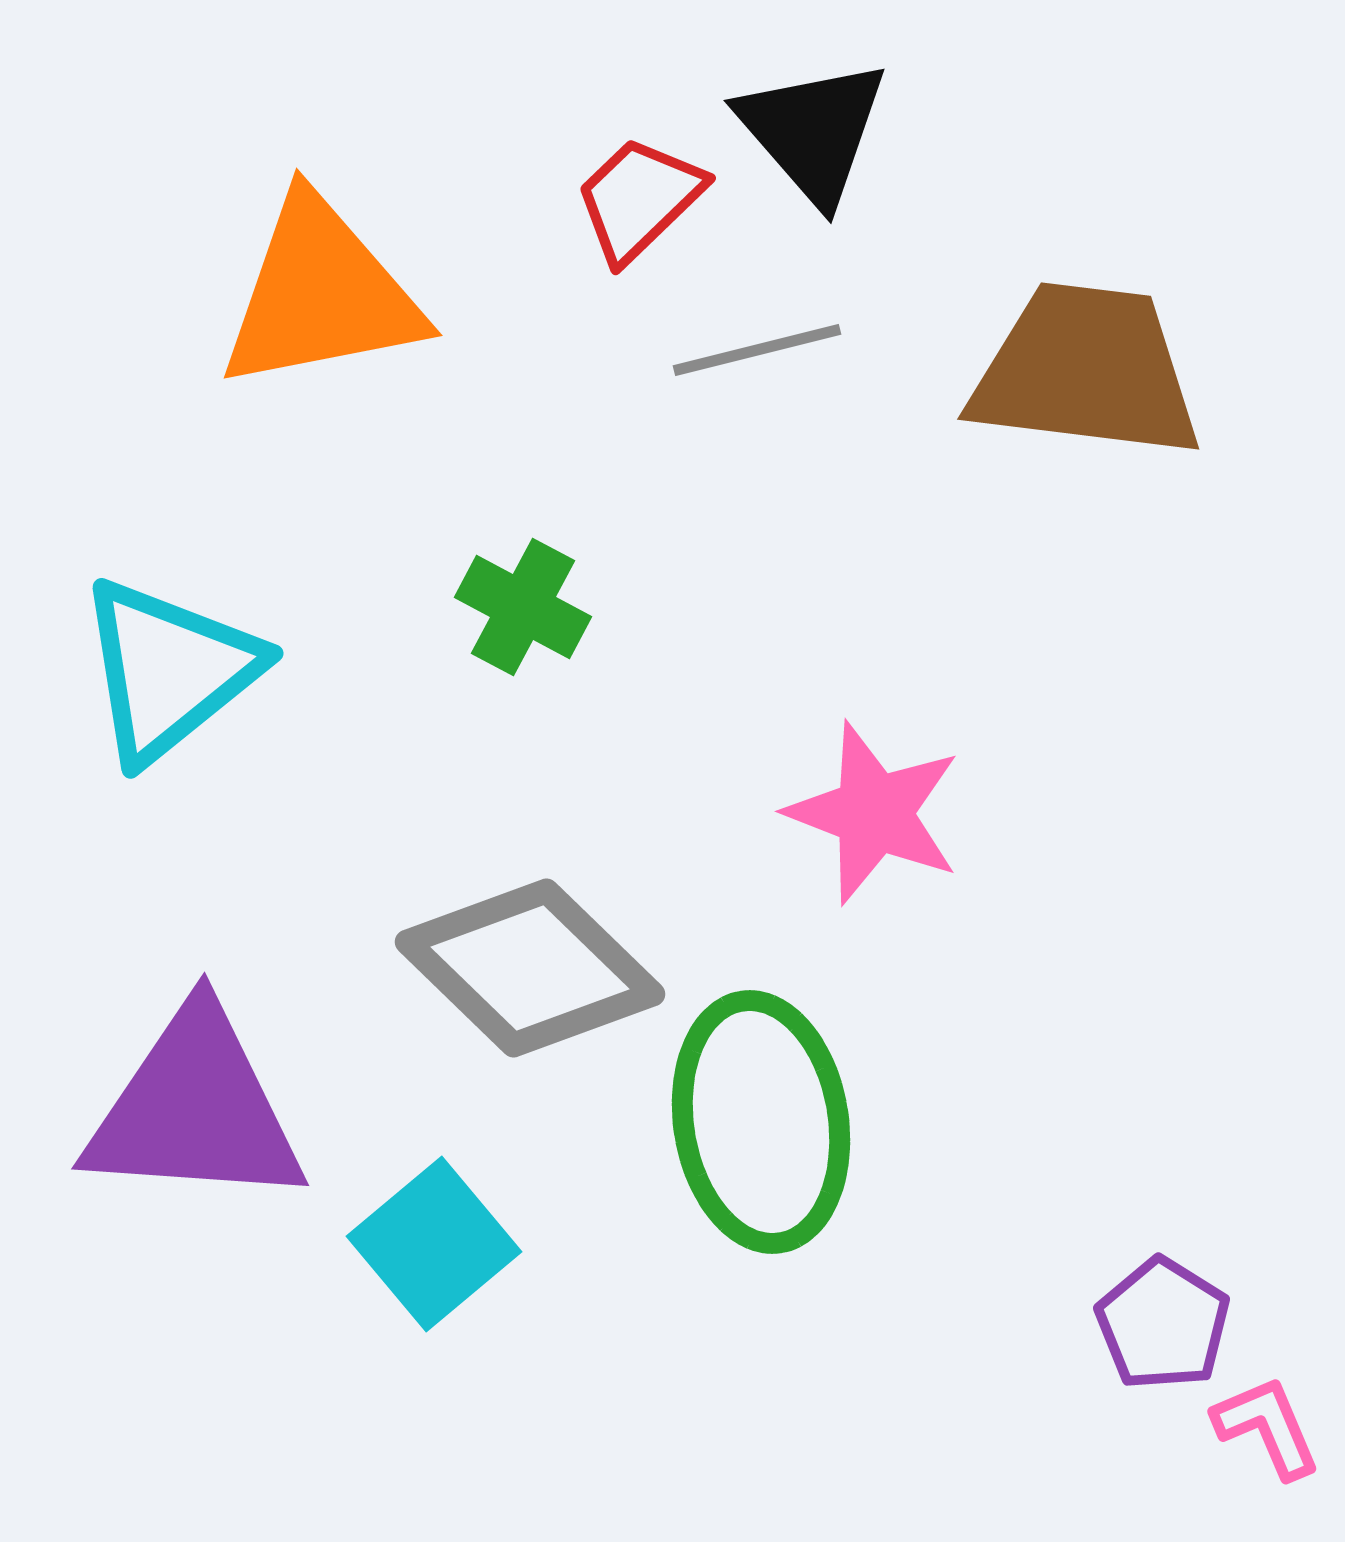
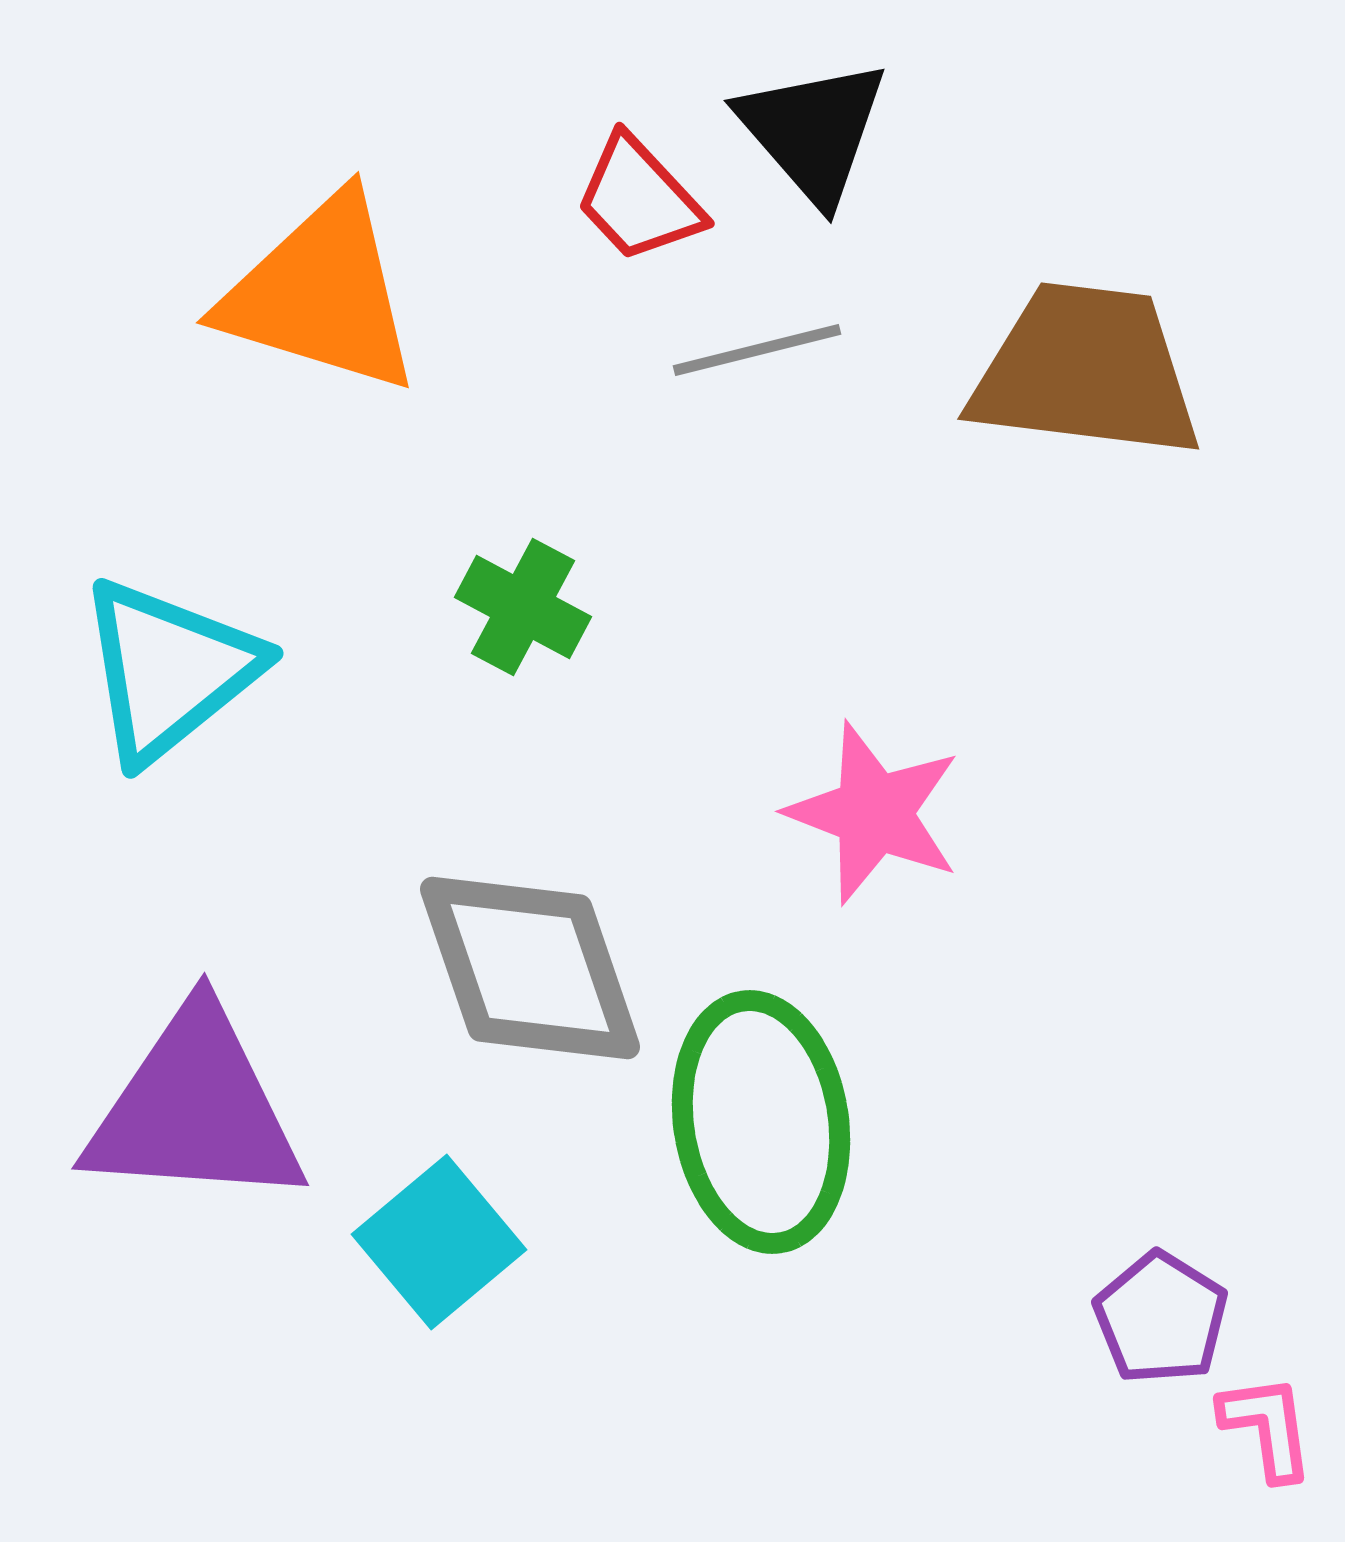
red trapezoid: rotated 89 degrees counterclockwise
orange triangle: rotated 28 degrees clockwise
gray diamond: rotated 27 degrees clockwise
cyan square: moved 5 px right, 2 px up
purple pentagon: moved 2 px left, 6 px up
pink L-shape: rotated 15 degrees clockwise
